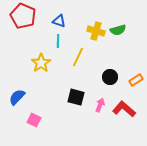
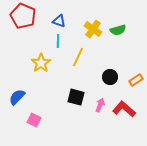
yellow cross: moved 3 px left, 2 px up; rotated 18 degrees clockwise
